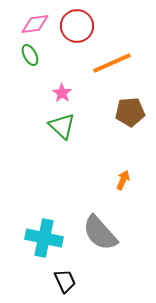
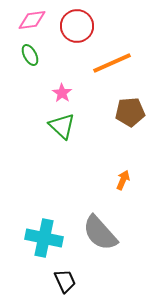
pink diamond: moved 3 px left, 4 px up
